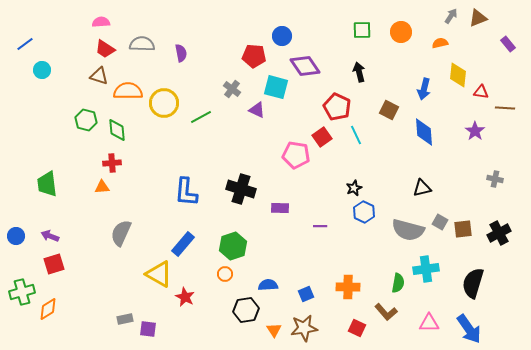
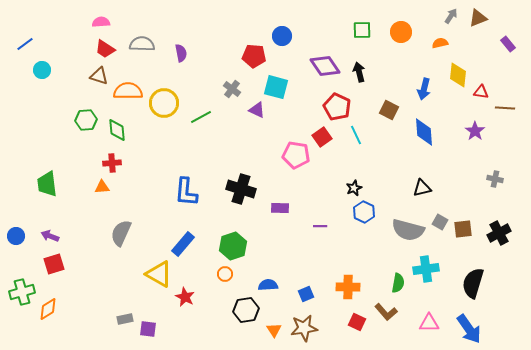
purple diamond at (305, 66): moved 20 px right
green hexagon at (86, 120): rotated 20 degrees counterclockwise
red square at (357, 328): moved 6 px up
